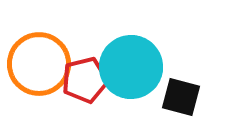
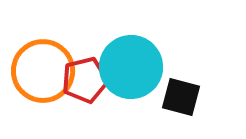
orange circle: moved 4 px right, 7 px down
